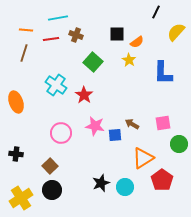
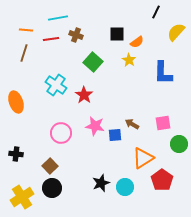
black circle: moved 2 px up
yellow cross: moved 1 px right, 1 px up
